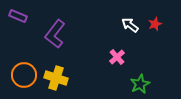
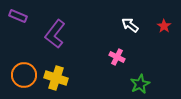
red star: moved 9 px right, 2 px down; rotated 16 degrees counterclockwise
pink cross: rotated 21 degrees counterclockwise
